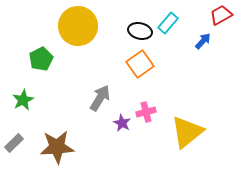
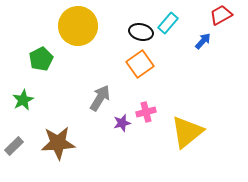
black ellipse: moved 1 px right, 1 px down
purple star: rotated 30 degrees clockwise
gray rectangle: moved 3 px down
brown star: moved 1 px right, 4 px up
